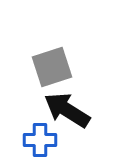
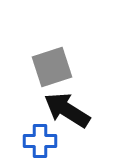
blue cross: moved 1 px down
